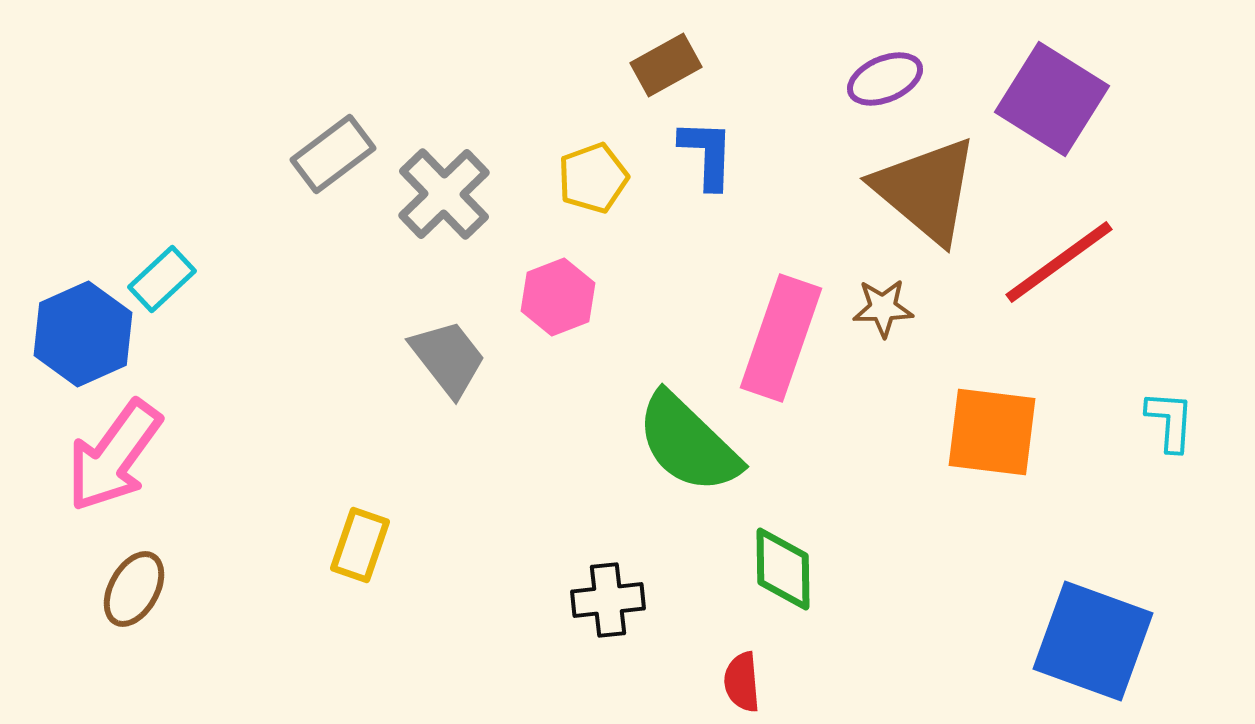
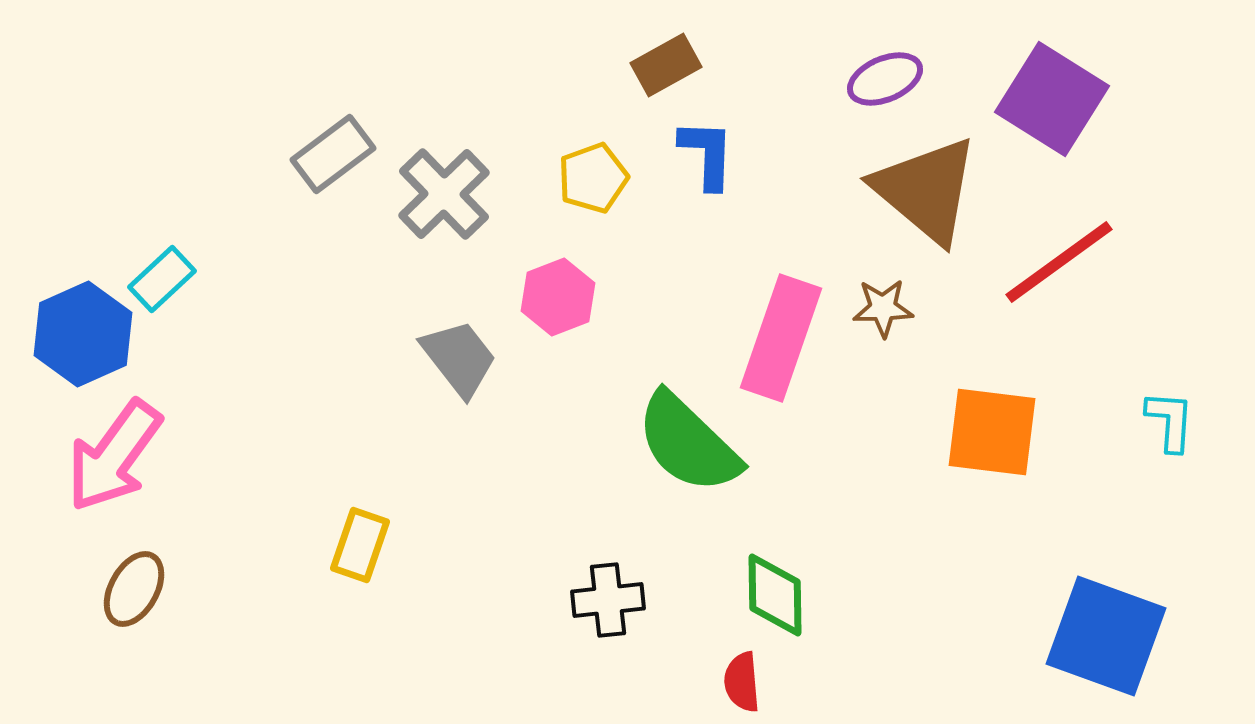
gray trapezoid: moved 11 px right
green diamond: moved 8 px left, 26 px down
blue square: moved 13 px right, 5 px up
